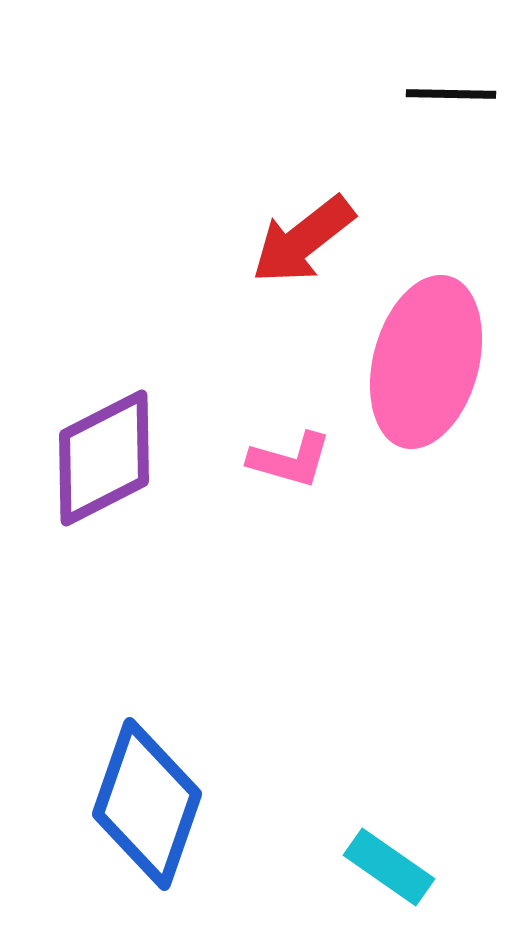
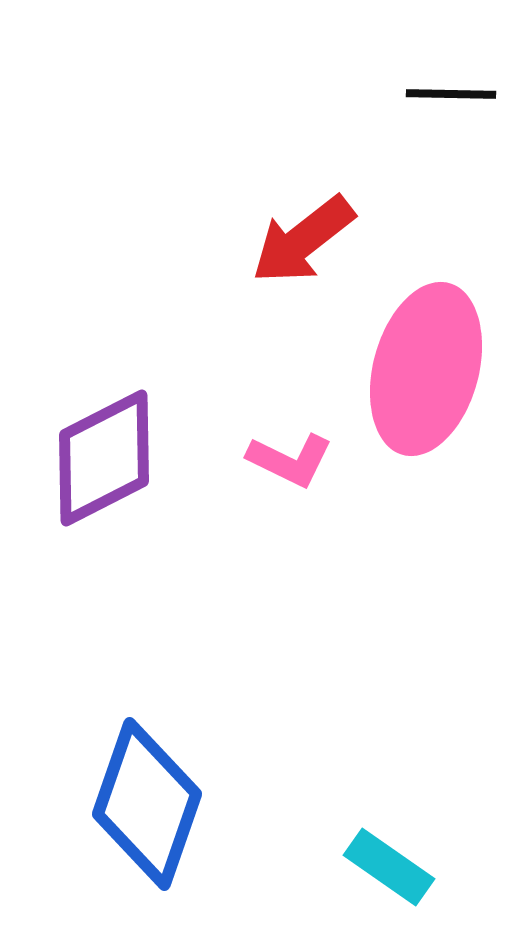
pink ellipse: moved 7 px down
pink L-shape: rotated 10 degrees clockwise
